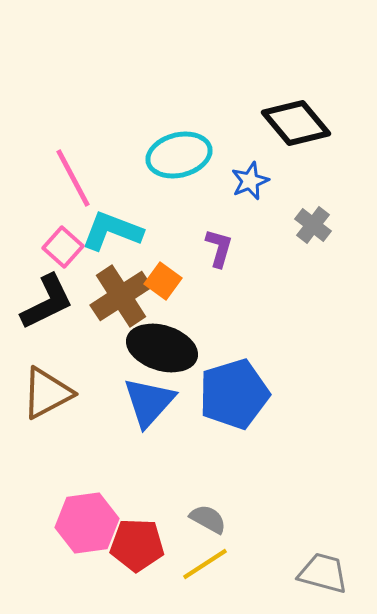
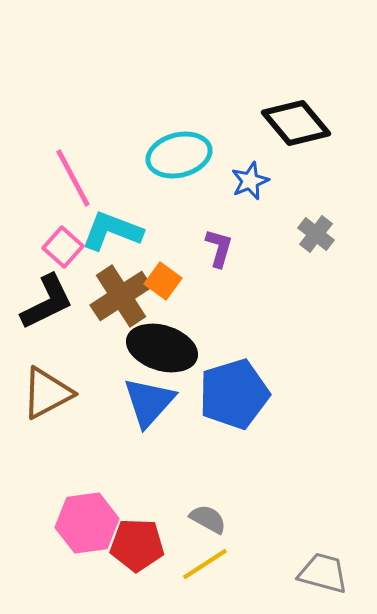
gray cross: moved 3 px right, 9 px down
